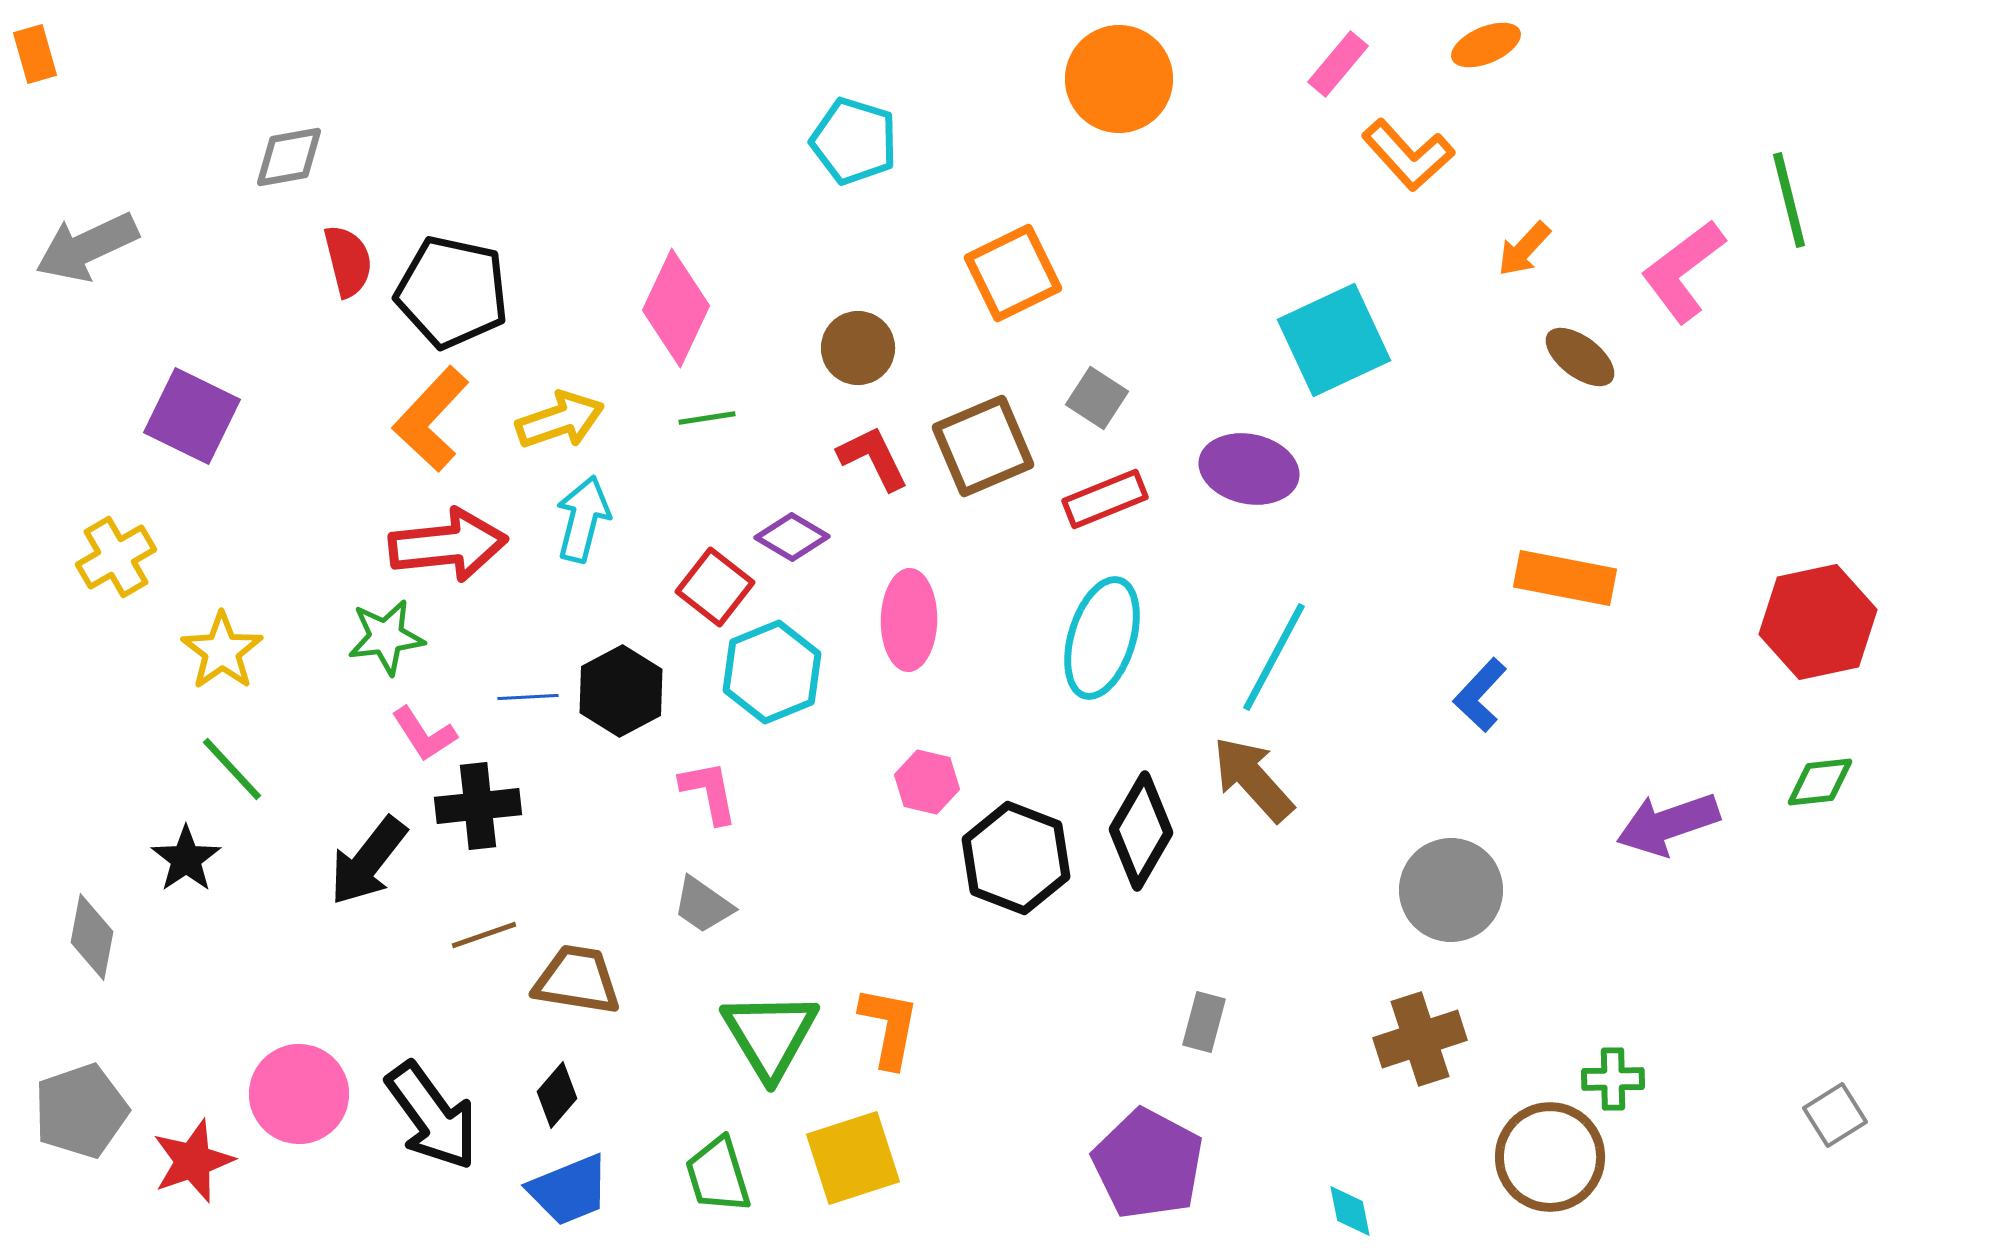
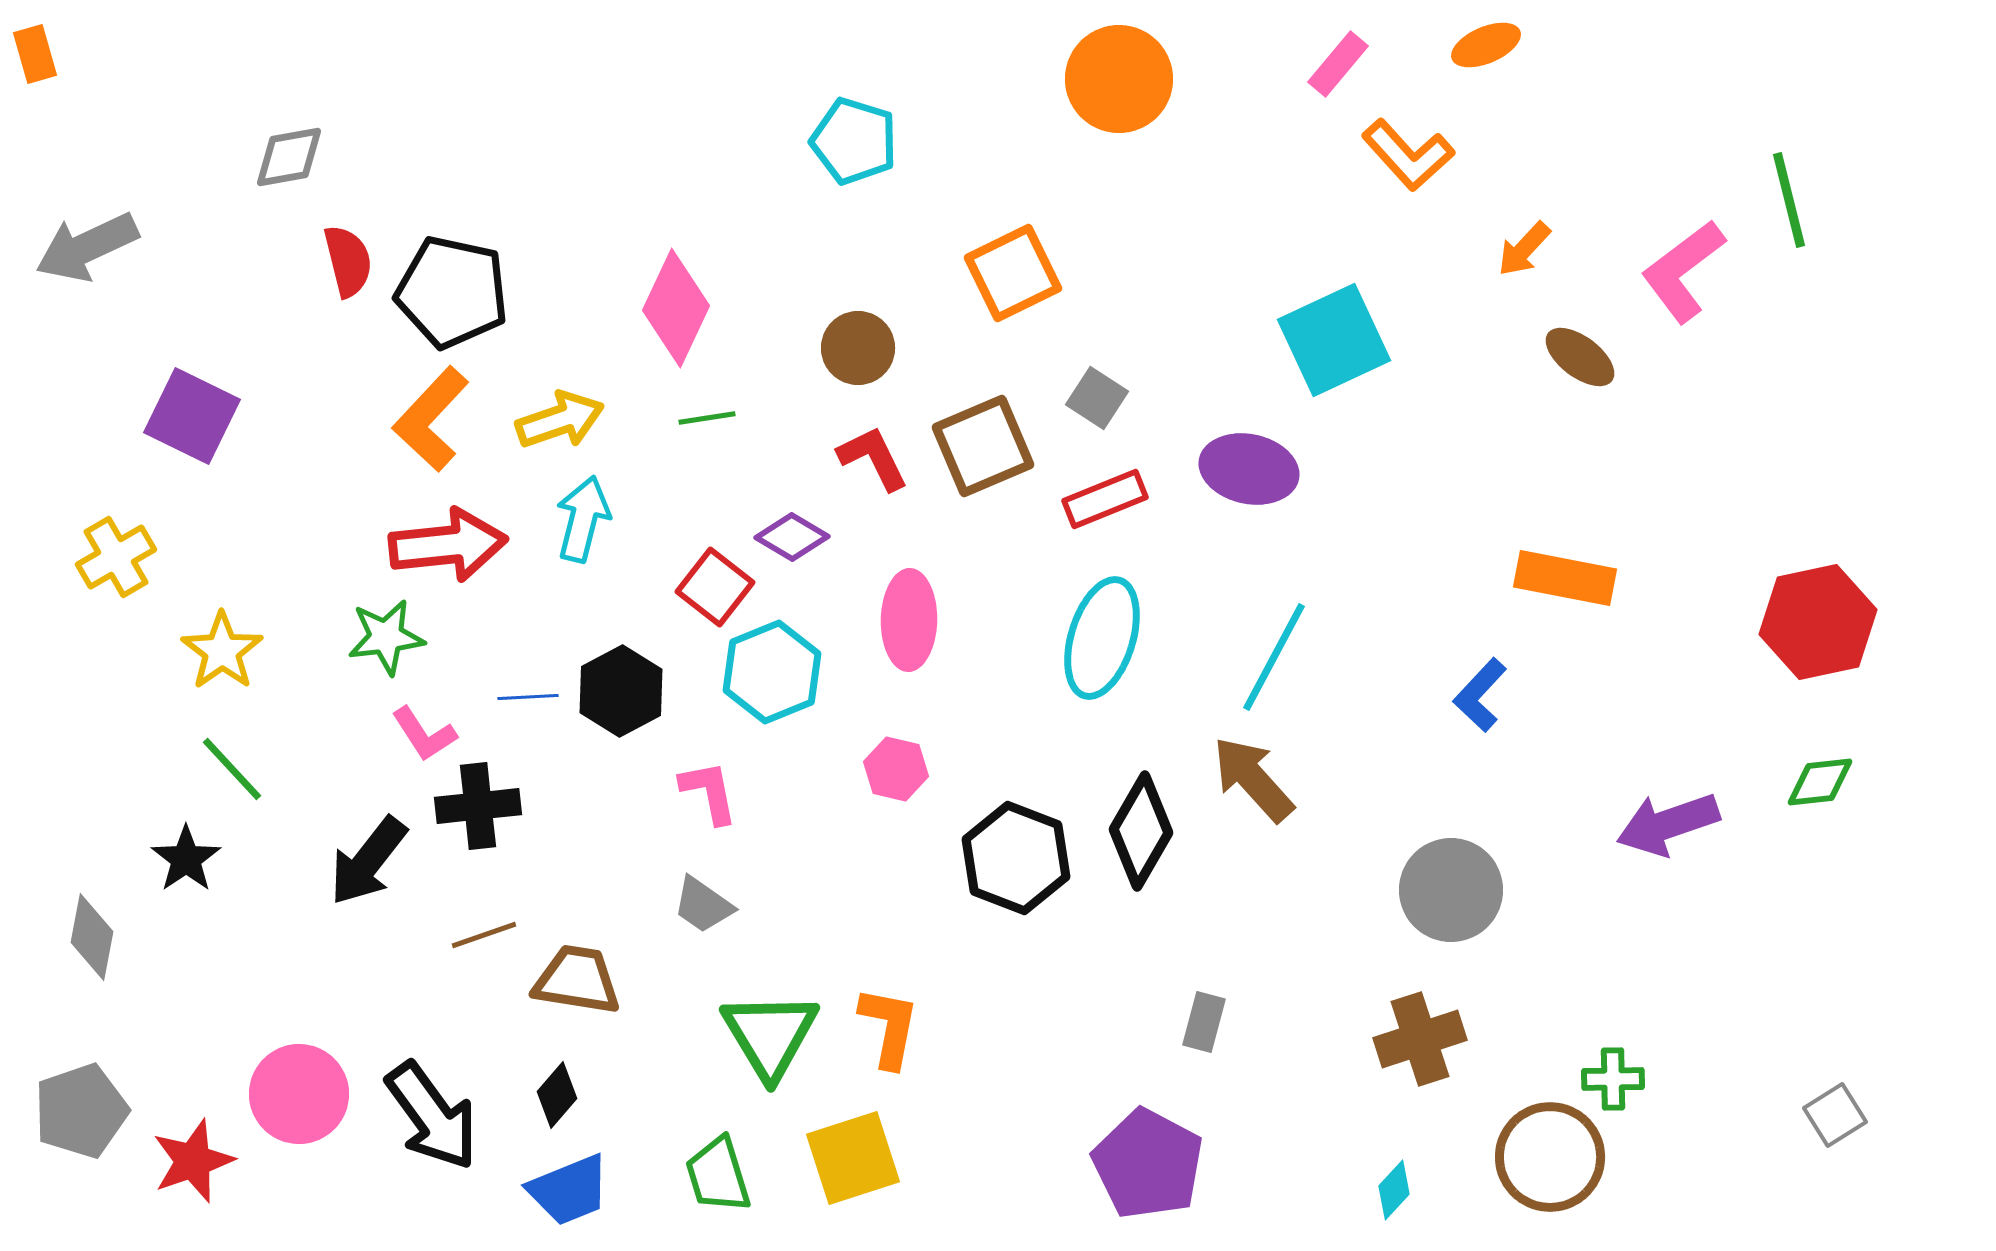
pink hexagon at (927, 782): moved 31 px left, 13 px up
cyan diamond at (1350, 1211): moved 44 px right, 21 px up; rotated 54 degrees clockwise
